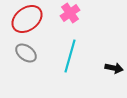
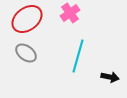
cyan line: moved 8 px right
black arrow: moved 4 px left, 9 px down
